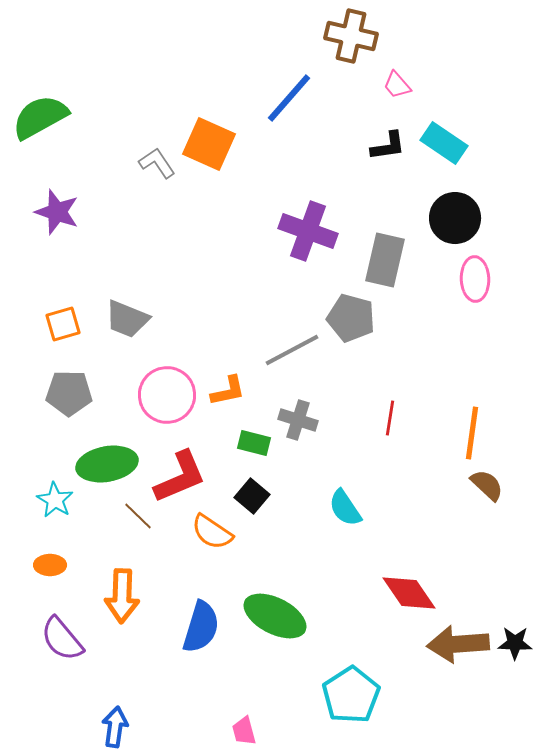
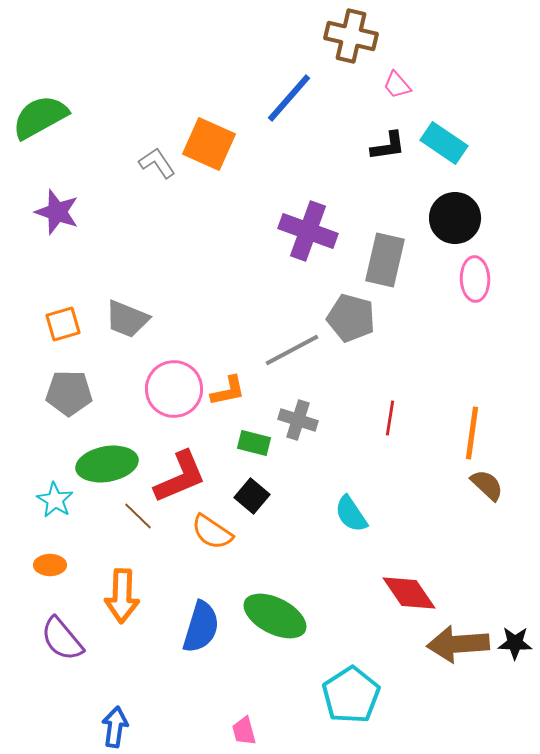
pink circle at (167, 395): moved 7 px right, 6 px up
cyan semicircle at (345, 508): moved 6 px right, 6 px down
